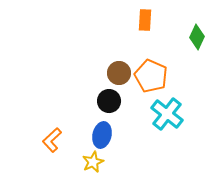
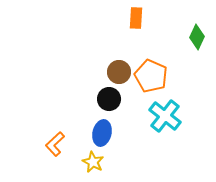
orange rectangle: moved 9 px left, 2 px up
brown circle: moved 1 px up
black circle: moved 2 px up
cyan cross: moved 2 px left, 2 px down
blue ellipse: moved 2 px up
orange L-shape: moved 3 px right, 4 px down
yellow star: rotated 20 degrees counterclockwise
